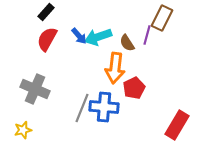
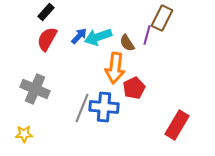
blue arrow: rotated 96 degrees counterclockwise
yellow star: moved 1 px right, 4 px down; rotated 12 degrees clockwise
